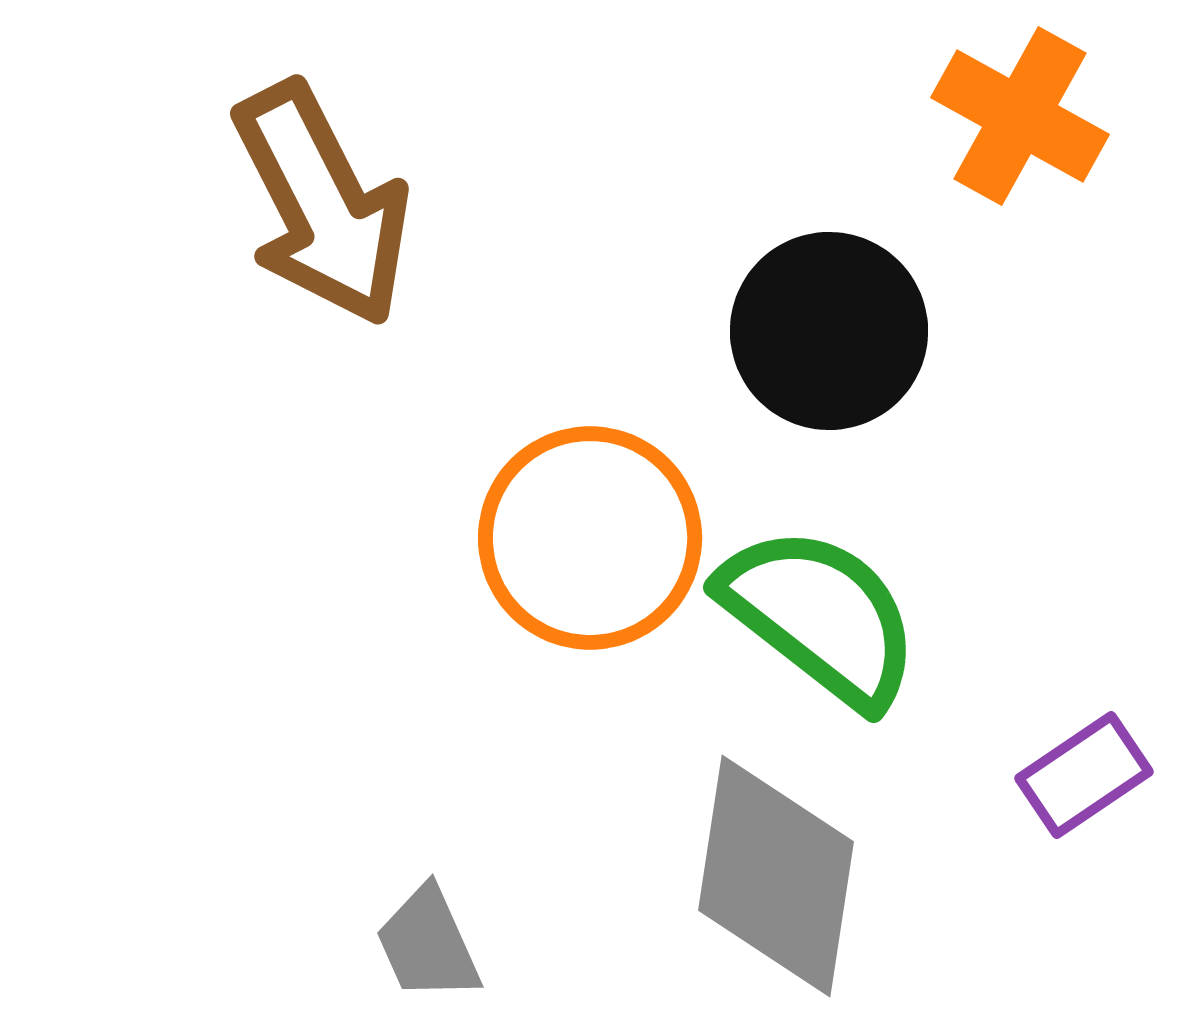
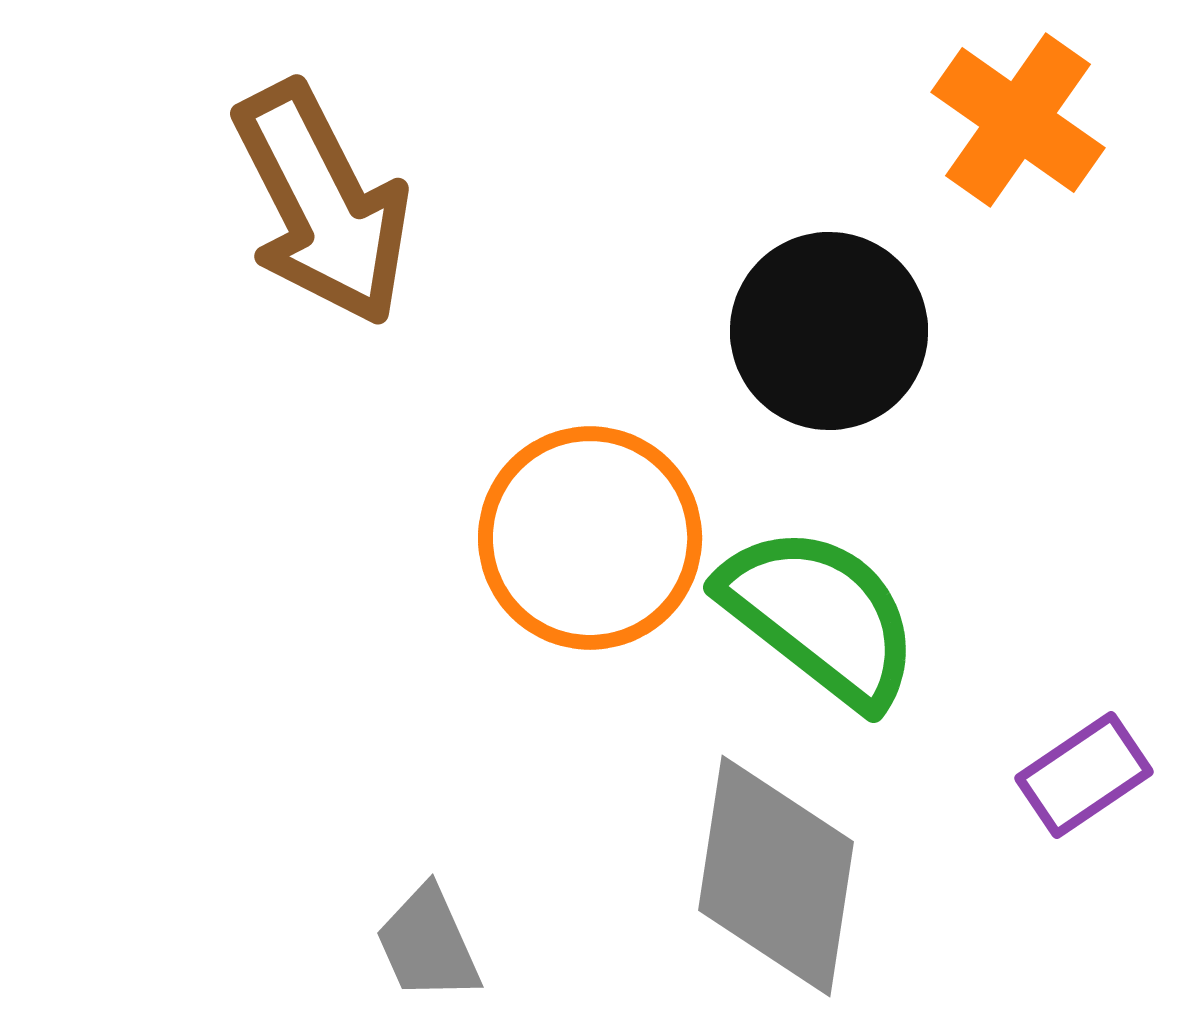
orange cross: moved 2 px left, 4 px down; rotated 6 degrees clockwise
